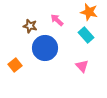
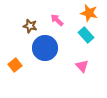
orange star: moved 1 px down
